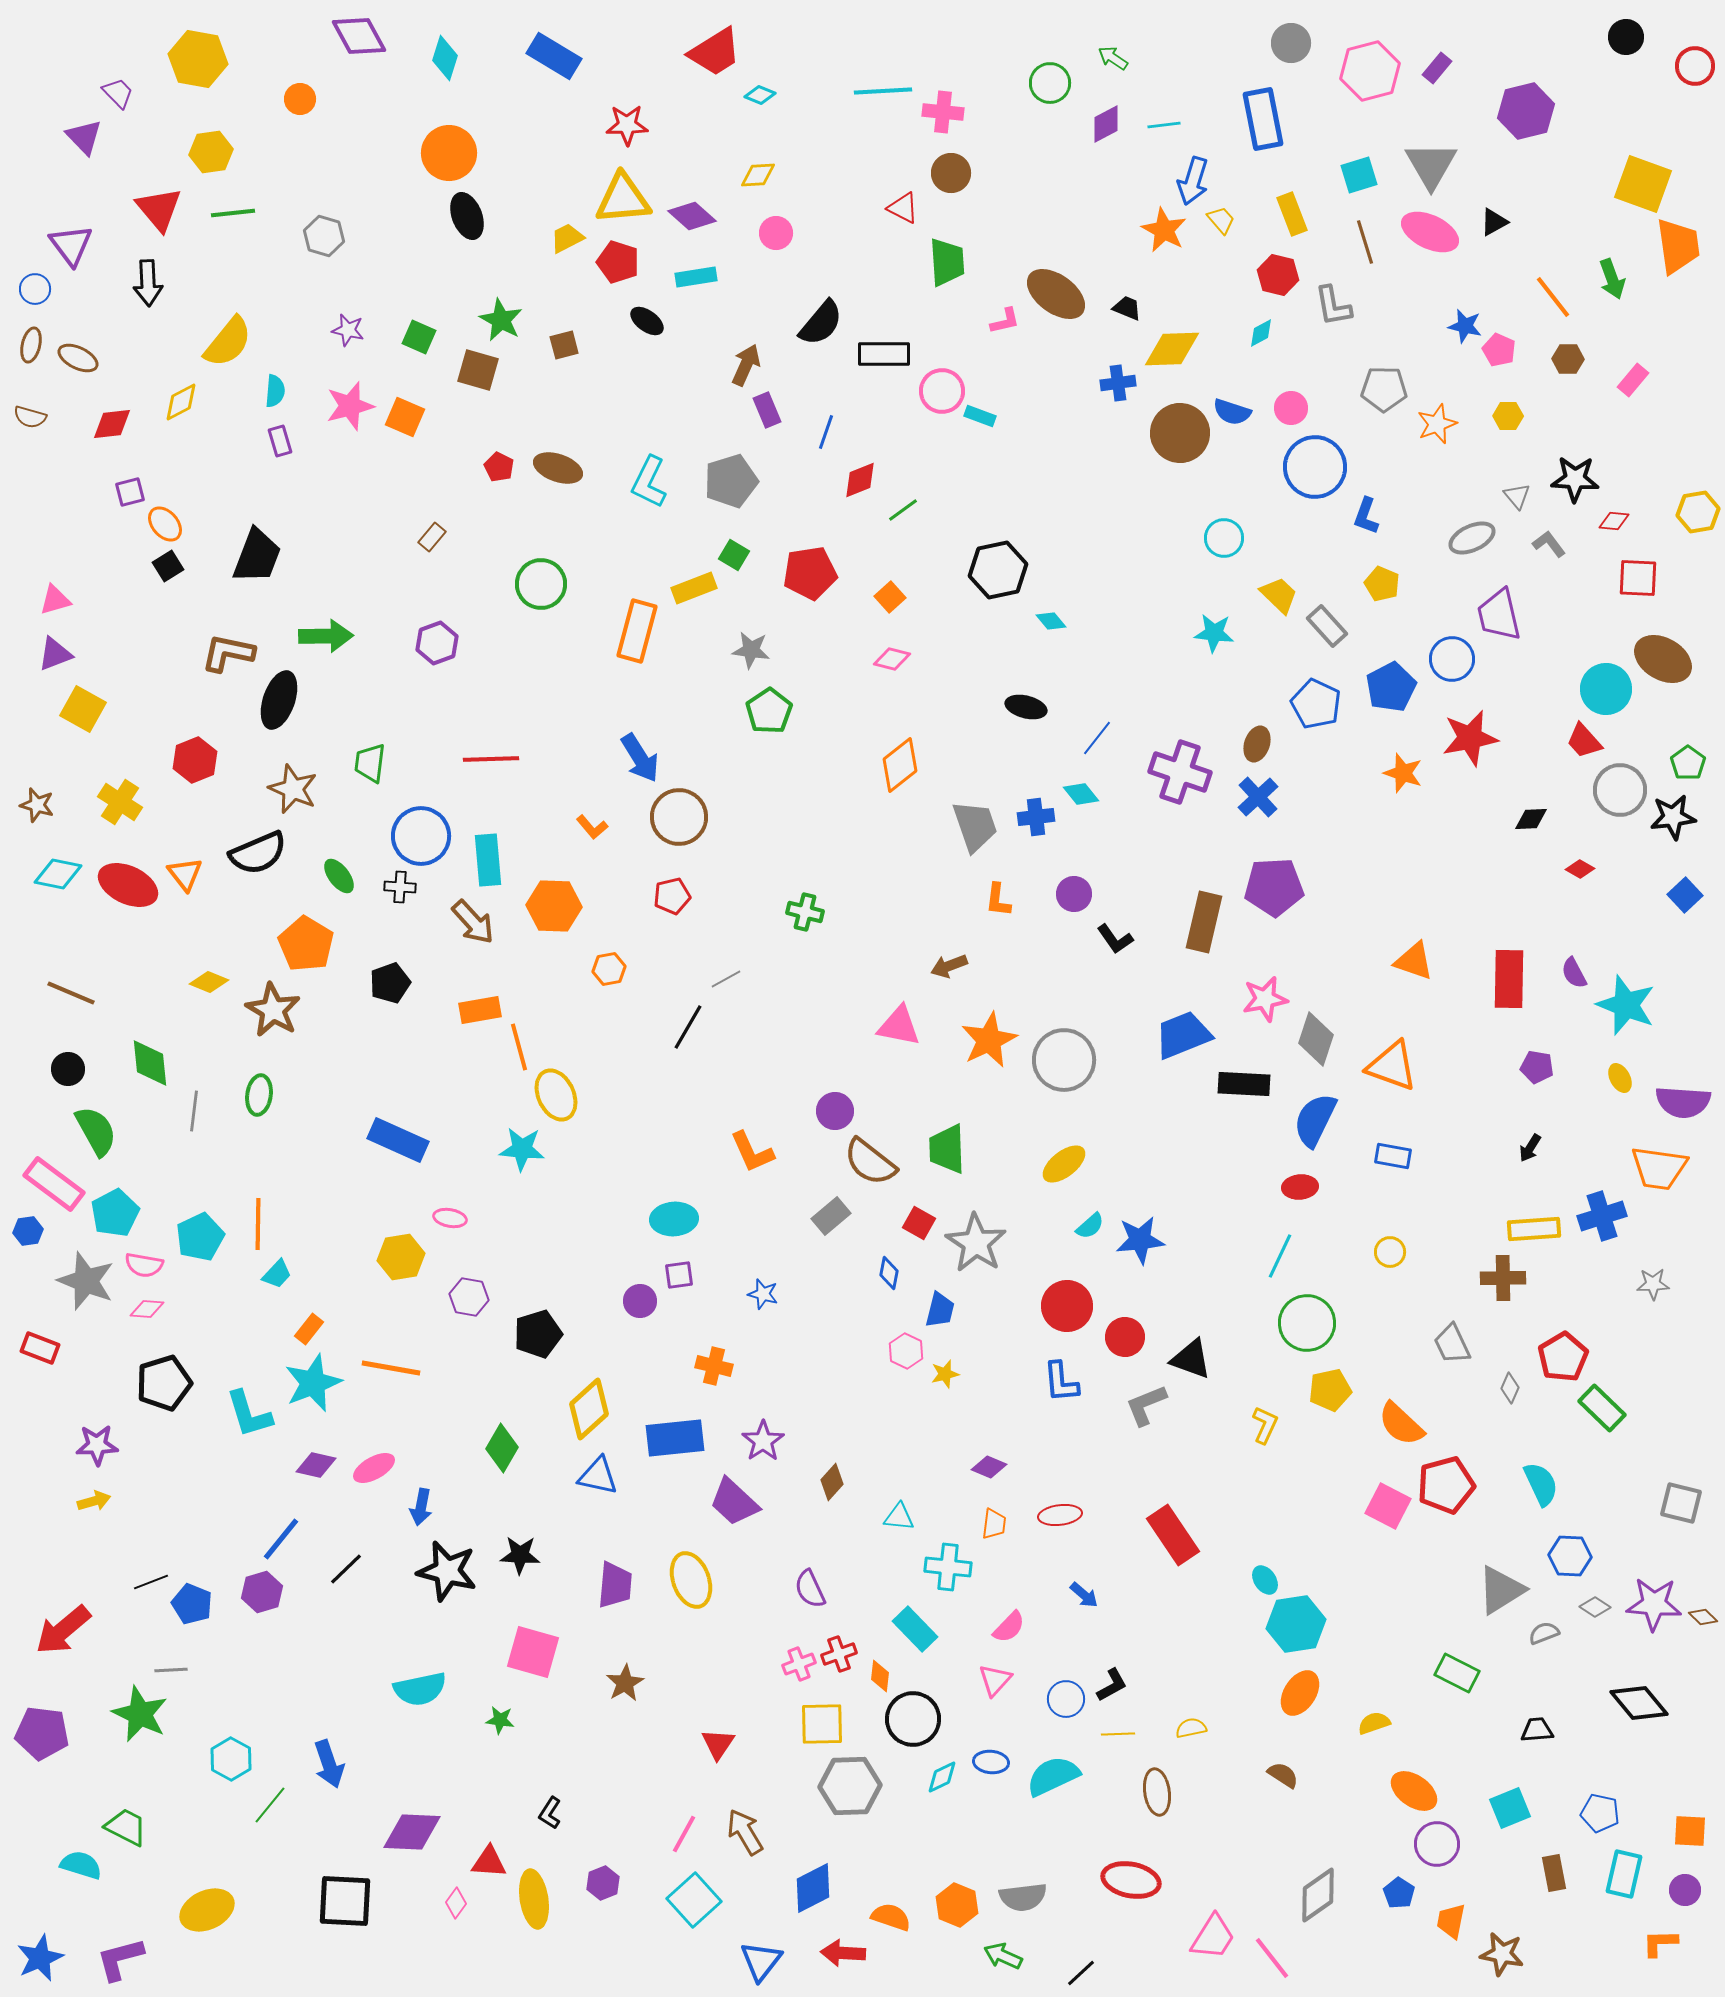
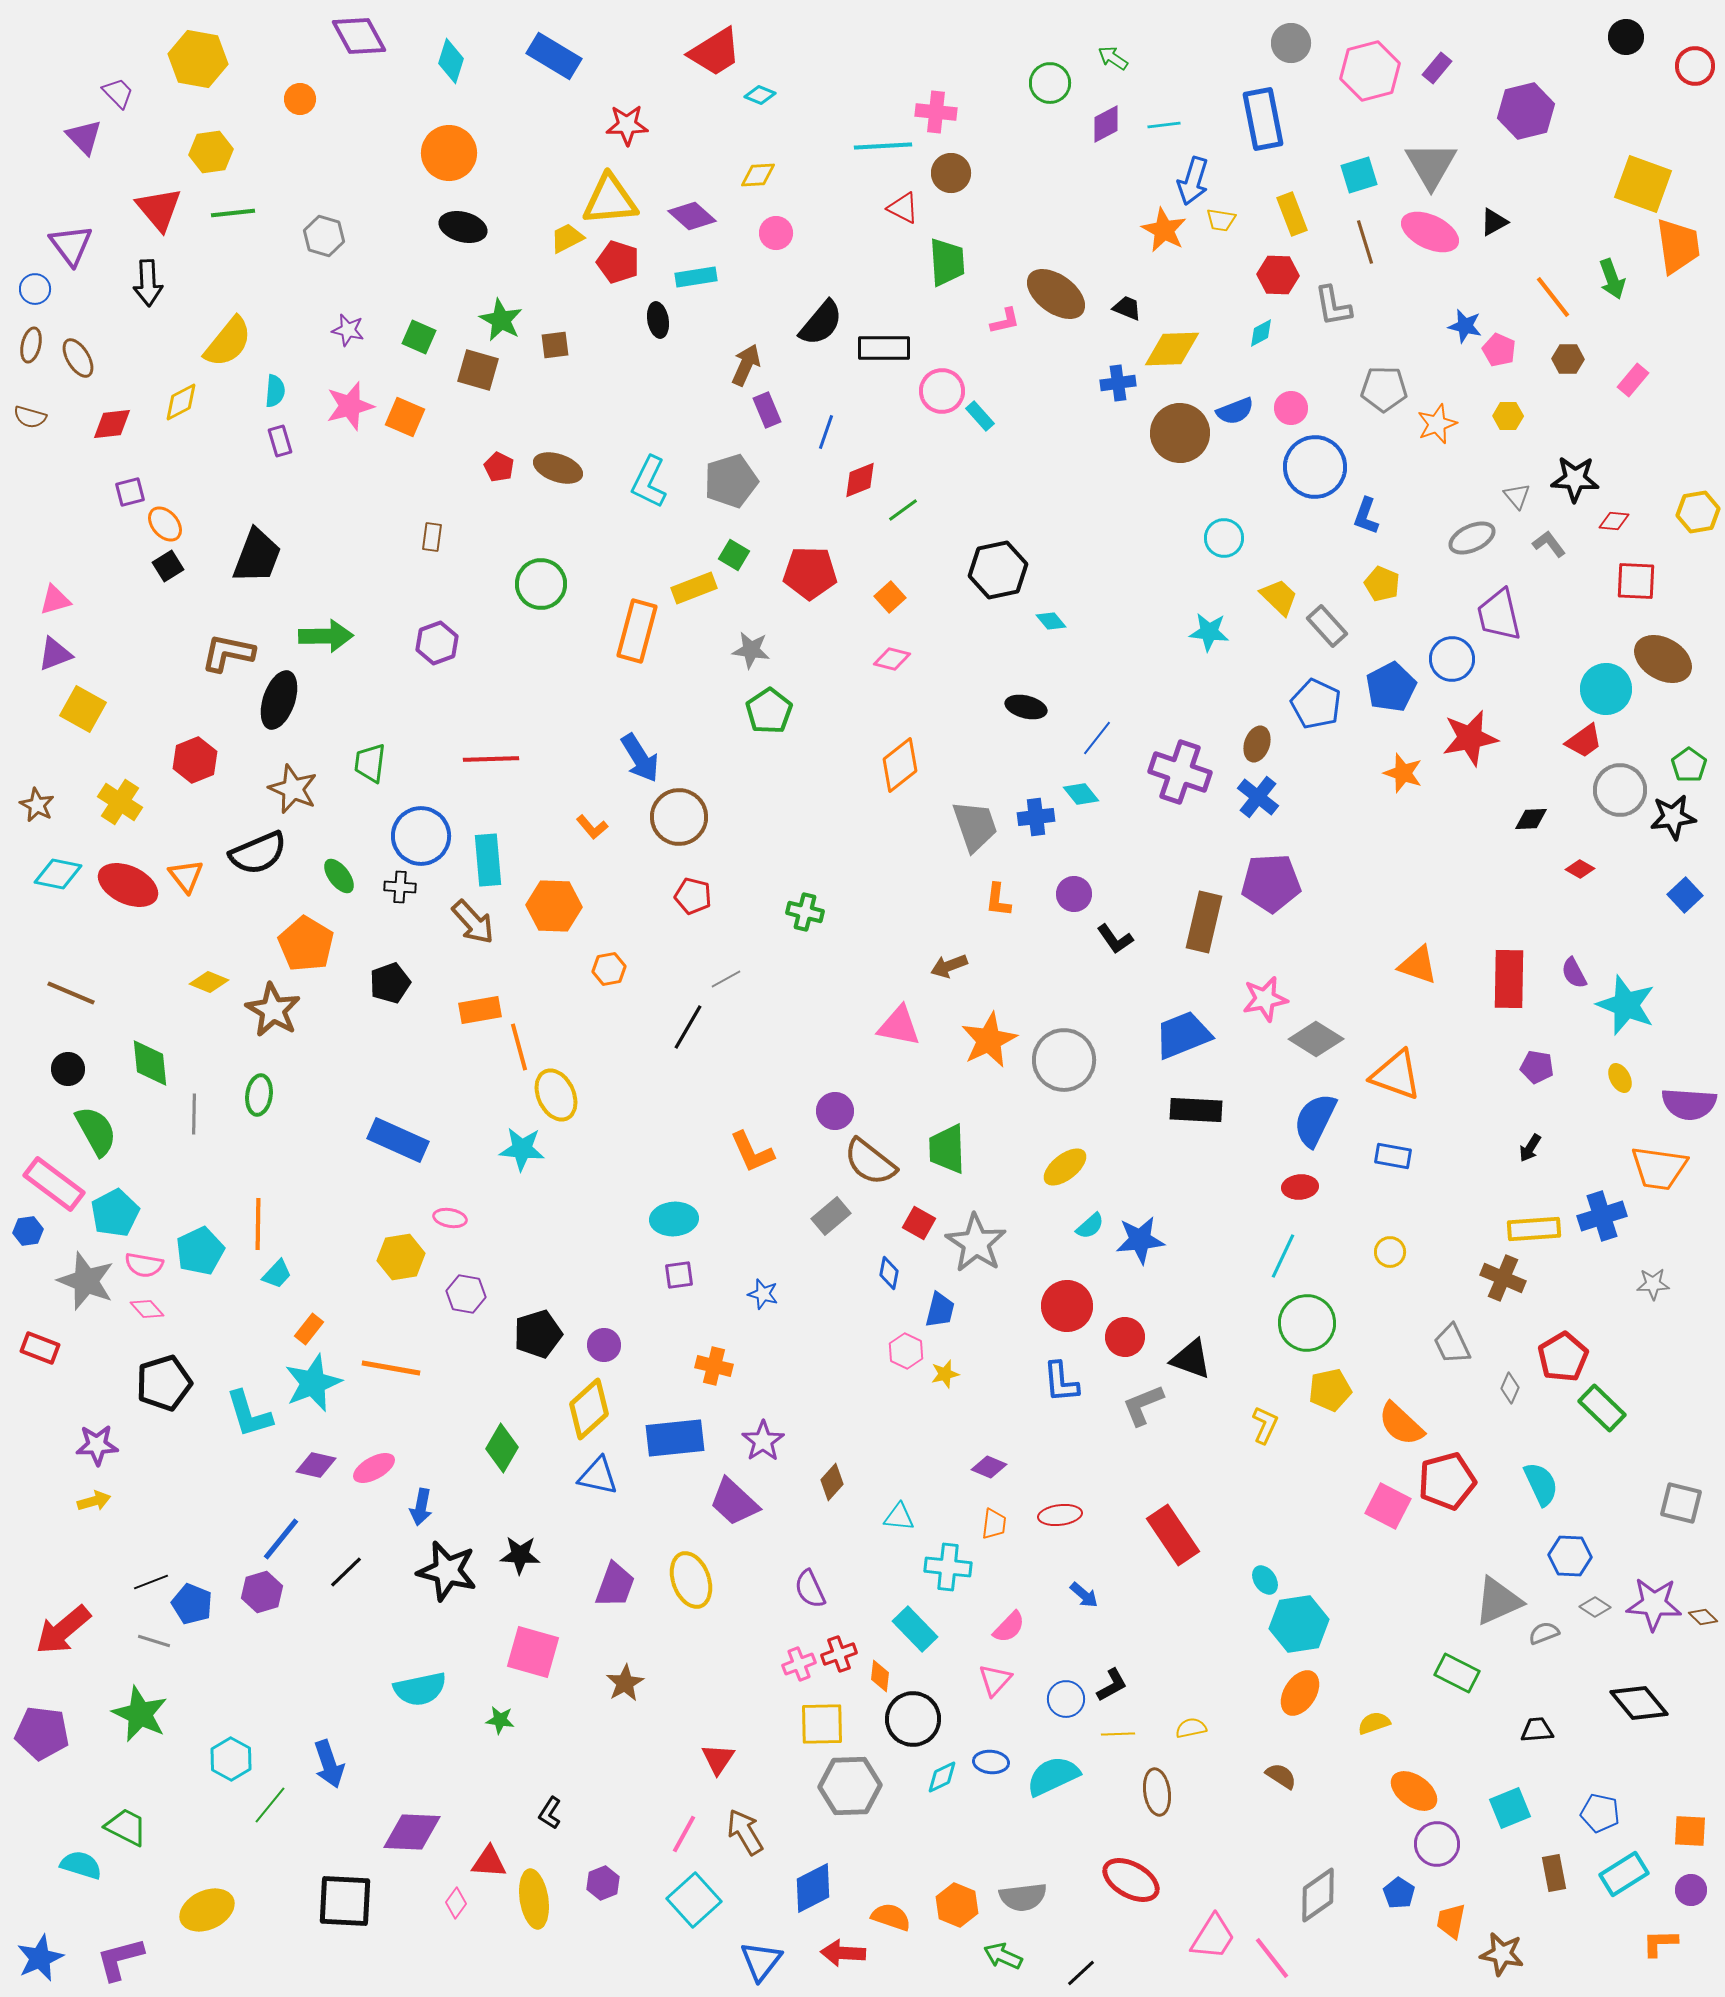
cyan diamond at (445, 58): moved 6 px right, 3 px down
cyan line at (883, 91): moved 55 px down
pink cross at (943, 112): moved 7 px left
yellow triangle at (623, 199): moved 13 px left, 1 px down
black ellipse at (467, 216): moved 4 px left, 11 px down; rotated 54 degrees counterclockwise
yellow trapezoid at (1221, 220): rotated 140 degrees clockwise
red hexagon at (1278, 275): rotated 12 degrees counterclockwise
black ellipse at (647, 321): moved 11 px right, 1 px up; rotated 44 degrees clockwise
brown square at (564, 345): moved 9 px left; rotated 8 degrees clockwise
black rectangle at (884, 354): moved 6 px up
brown ellipse at (78, 358): rotated 33 degrees clockwise
blue semicircle at (1232, 412): moved 3 px right, 1 px up; rotated 39 degrees counterclockwise
cyan rectangle at (980, 416): rotated 28 degrees clockwise
brown rectangle at (432, 537): rotated 32 degrees counterclockwise
red pentagon at (810, 573): rotated 10 degrees clockwise
red square at (1638, 578): moved 2 px left, 3 px down
yellow trapezoid at (1279, 595): moved 2 px down
cyan star at (1214, 633): moved 5 px left, 1 px up
red trapezoid at (1584, 741): rotated 84 degrees counterclockwise
green pentagon at (1688, 763): moved 1 px right, 2 px down
blue cross at (1258, 797): rotated 9 degrees counterclockwise
brown star at (37, 805): rotated 12 degrees clockwise
orange triangle at (185, 874): moved 1 px right, 2 px down
purple pentagon at (1274, 887): moved 3 px left, 4 px up
red pentagon at (672, 896): moved 21 px right; rotated 27 degrees clockwise
orange triangle at (1414, 961): moved 4 px right, 4 px down
gray diamond at (1316, 1039): rotated 76 degrees counterclockwise
orange triangle at (1392, 1066): moved 4 px right, 9 px down
black rectangle at (1244, 1084): moved 48 px left, 26 px down
purple semicircle at (1683, 1102): moved 6 px right, 2 px down
gray line at (194, 1111): moved 3 px down; rotated 6 degrees counterclockwise
yellow ellipse at (1064, 1164): moved 1 px right, 3 px down
cyan pentagon at (200, 1237): moved 14 px down
cyan line at (1280, 1256): moved 3 px right
brown cross at (1503, 1278): rotated 24 degrees clockwise
purple hexagon at (469, 1297): moved 3 px left, 3 px up
purple circle at (640, 1301): moved 36 px left, 44 px down
pink diamond at (147, 1309): rotated 44 degrees clockwise
gray L-shape at (1146, 1405): moved 3 px left
red pentagon at (1446, 1485): moved 1 px right, 4 px up
black line at (346, 1569): moved 3 px down
purple trapezoid at (615, 1585): rotated 15 degrees clockwise
gray triangle at (1501, 1590): moved 3 px left, 11 px down; rotated 8 degrees clockwise
cyan hexagon at (1296, 1624): moved 3 px right
gray line at (171, 1670): moved 17 px left, 29 px up; rotated 20 degrees clockwise
red triangle at (718, 1744): moved 15 px down
brown semicircle at (1283, 1775): moved 2 px left, 1 px down
cyan rectangle at (1624, 1874): rotated 45 degrees clockwise
red ellipse at (1131, 1880): rotated 18 degrees clockwise
purple circle at (1685, 1890): moved 6 px right
